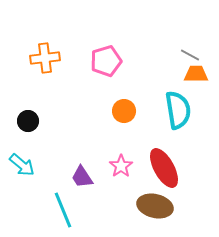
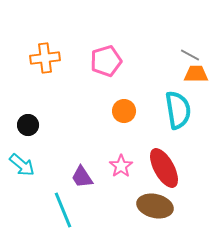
black circle: moved 4 px down
